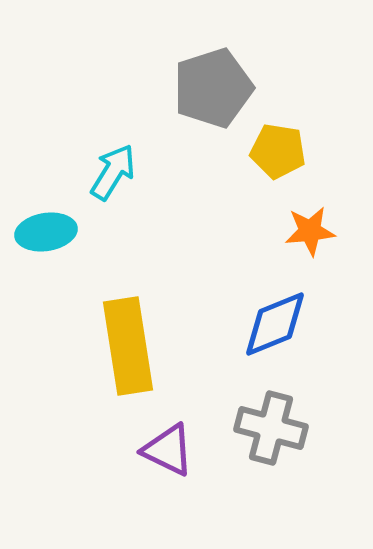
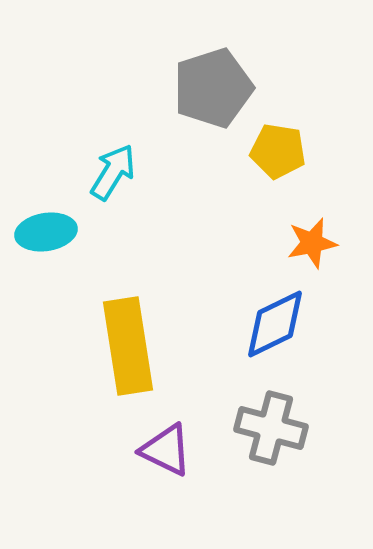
orange star: moved 2 px right, 12 px down; rotated 6 degrees counterclockwise
blue diamond: rotated 4 degrees counterclockwise
purple triangle: moved 2 px left
